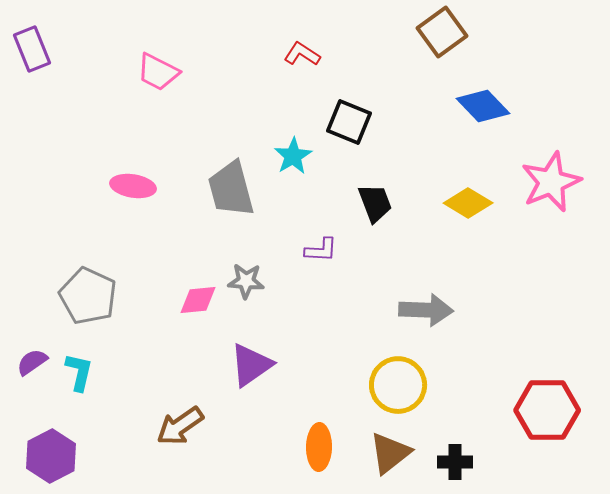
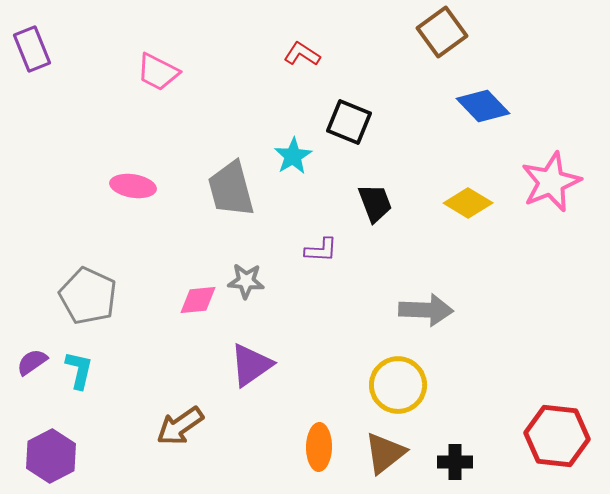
cyan L-shape: moved 2 px up
red hexagon: moved 10 px right, 26 px down; rotated 6 degrees clockwise
brown triangle: moved 5 px left
